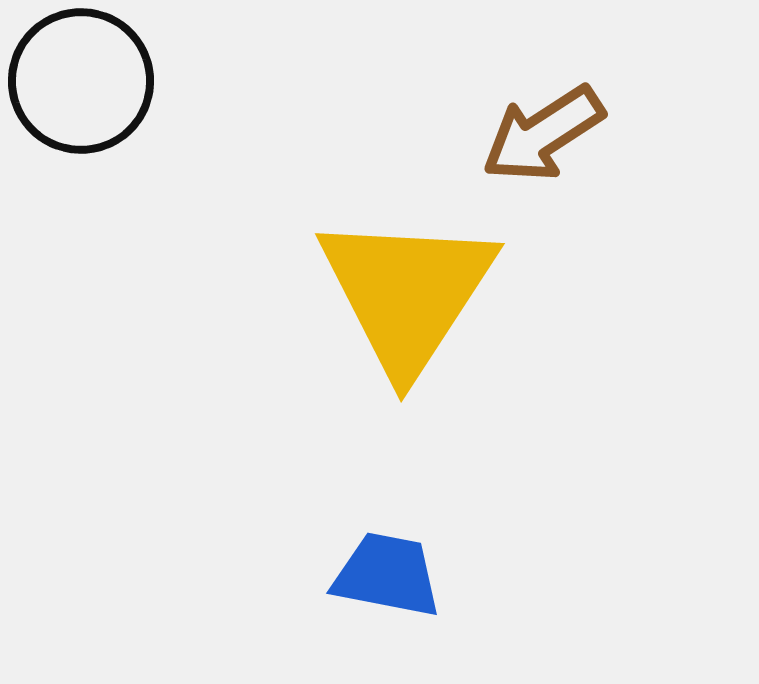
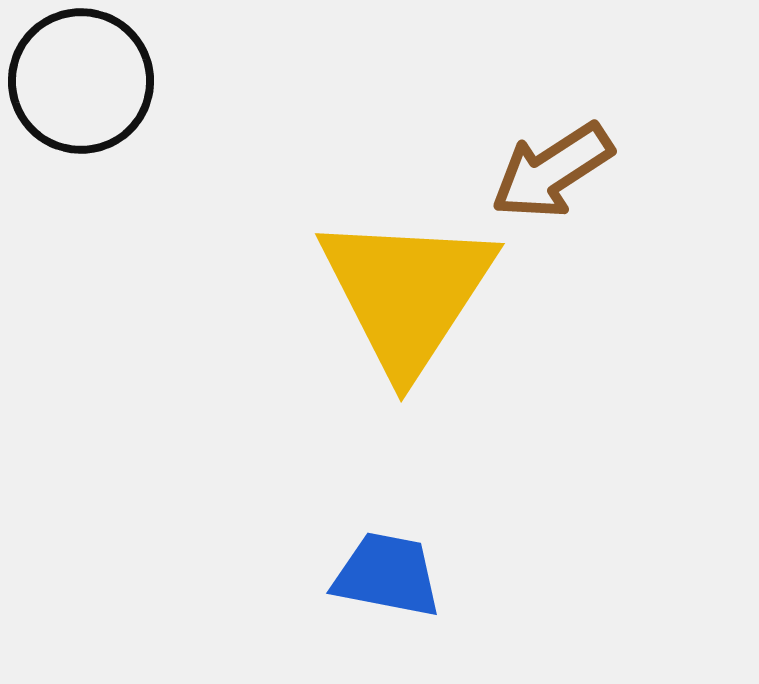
brown arrow: moved 9 px right, 37 px down
